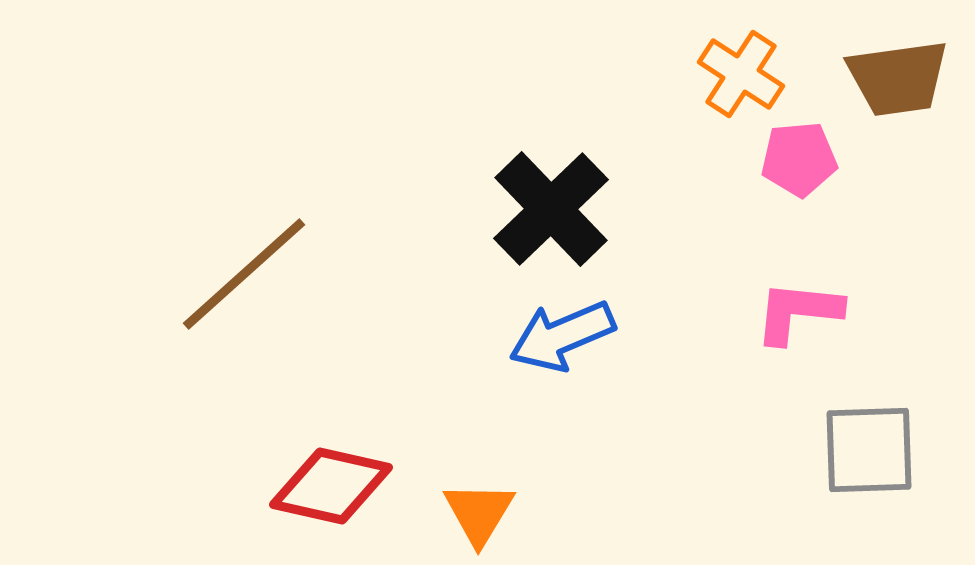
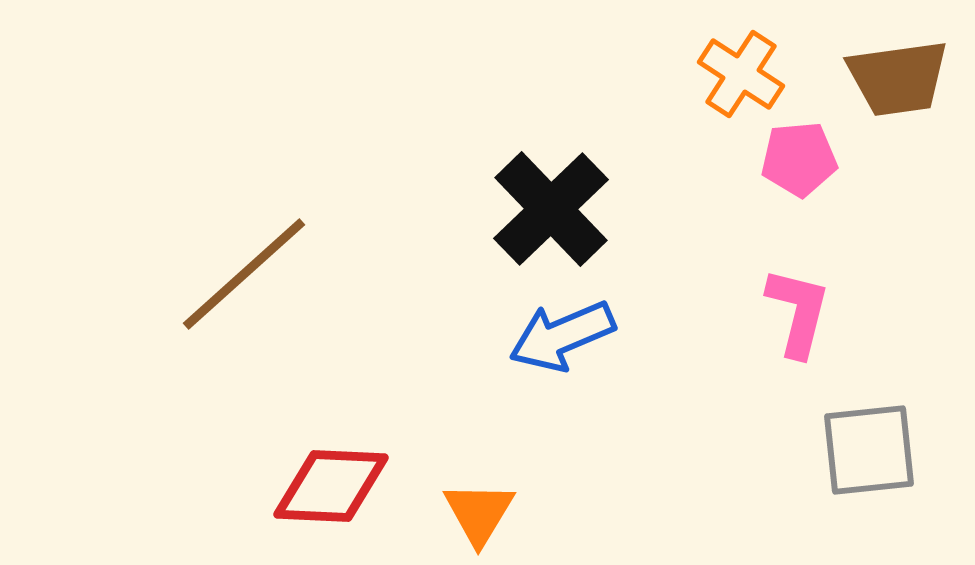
pink L-shape: rotated 98 degrees clockwise
gray square: rotated 4 degrees counterclockwise
red diamond: rotated 10 degrees counterclockwise
